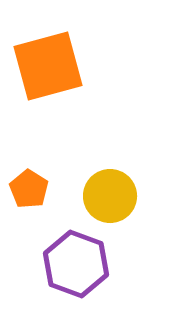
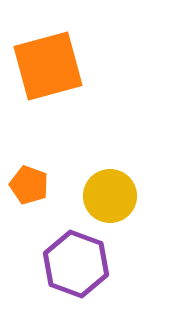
orange pentagon: moved 4 px up; rotated 12 degrees counterclockwise
